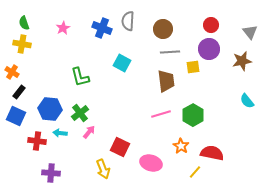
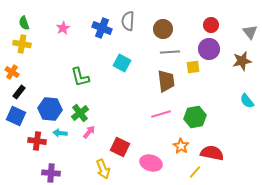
green hexagon: moved 2 px right, 2 px down; rotated 20 degrees clockwise
